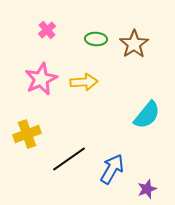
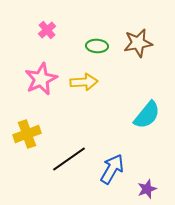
green ellipse: moved 1 px right, 7 px down
brown star: moved 4 px right, 1 px up; rotated 24 degrees clockwise
